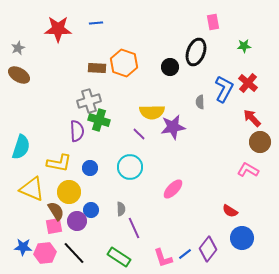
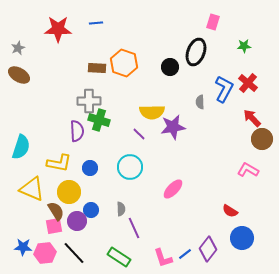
pink rectangle at (213, 22): rotated 28 degrees clockwise
gray cross at (89, 101): rotated 15 degrees clockwise
brown circle at (260, 142): moved 2 px right, 3 px up
